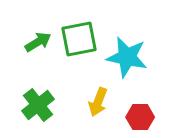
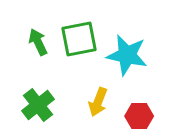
green arrow: rotated 84 degrees counterclockwise
cyan star: moved 2 px up
red hexagon: moved 1 px left, 1 px up
